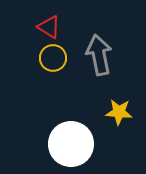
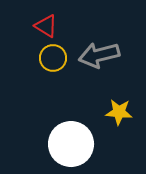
red triangle: moved 3 px left, 1 px up
gray arrow: rotated 93 degrees counterclockwise
